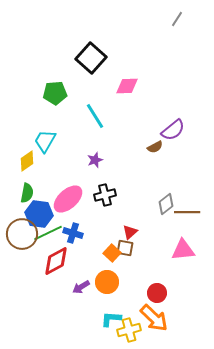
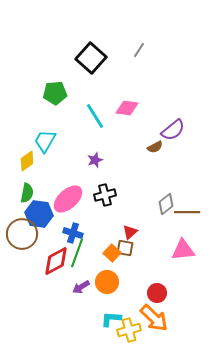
gray line: moved 38 px left, 31 px down
pink diamond: moved 22 px down; rotated 10 degrees clockwise
green line: moved 29 px right, 20 px down; rotated 44 degrees counterclockwise
